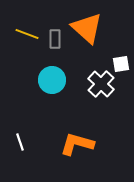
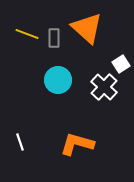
gray rectangle: moved 1 px left, 1 px up
white square: rotated 24 degrees counterclockwise
cyan circle: moved 6 px right
white cross: moved 3 px right, 3 px down
